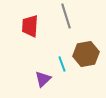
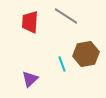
gray line: rotated 40 degrees counterclockwise
red trapezoid: moved 4 px up
purple triangle: moved 13 px left
